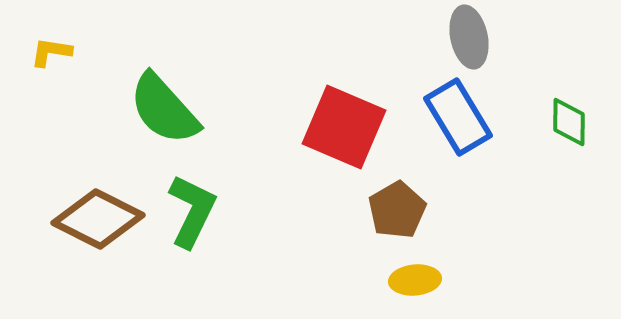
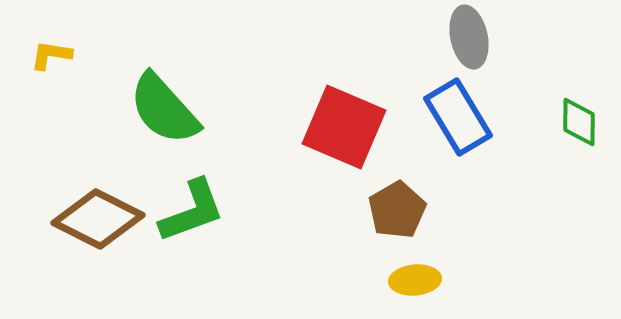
yellow L-shape: moved 3 px down
green diamond: moved 10 px right
green L-shape: rotated 44 degrees clockwise
